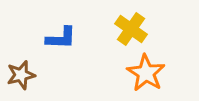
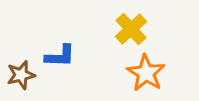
yellow cross: rotated 12 degrees clockwise
blue L-shape: moved 1 px left, 18 px down
